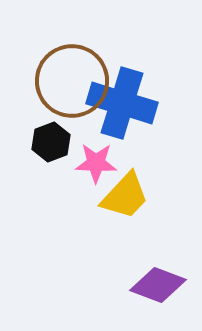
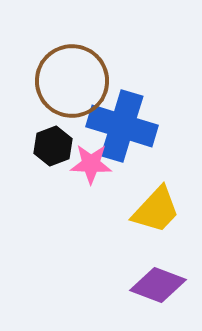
blue cross: moved 23 px down
black hexagon: moved 2 px right, 4 px down
pink star: moved 5 px left, 1 px down
yellow trapezoid: moved 31 px right, 14 px down
